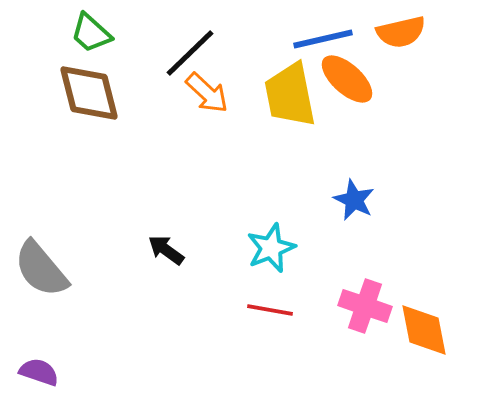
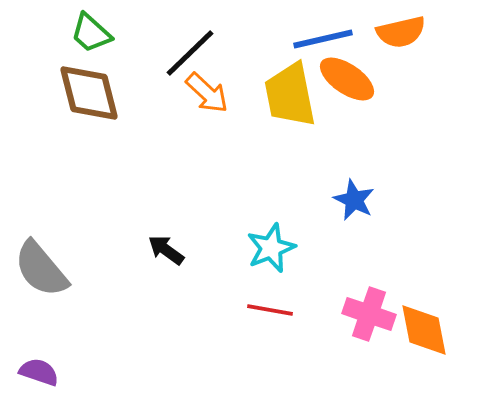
orange ellipse: rotated 8 degrees counterclockwise
pink cross: moved 4 px right, 8 px down
